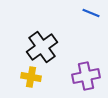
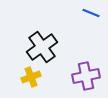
yellow cross: rotated 30 degrees counterclockwise
